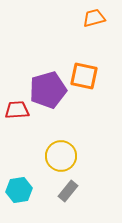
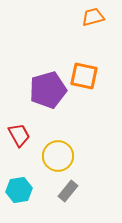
orange trapezoid: moved 1 px left, 1 px up
red trapezoid: moved 2 px right, 25 px down; rotated 65 degrees clockwise
yellow circle: moved 3 px left
